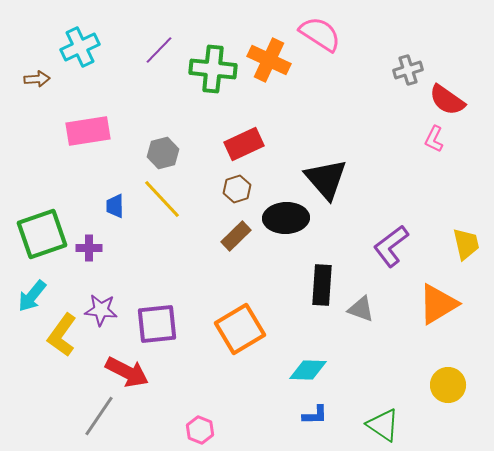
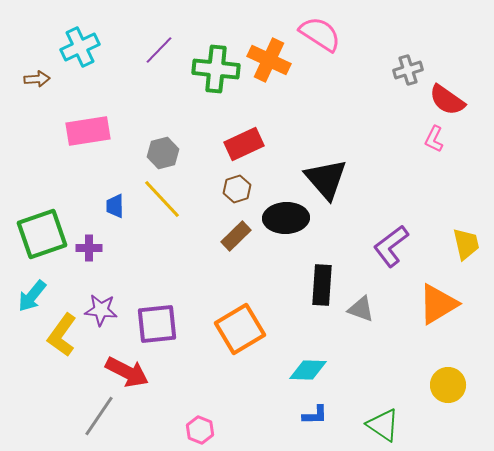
green cross: moved 3 px right
